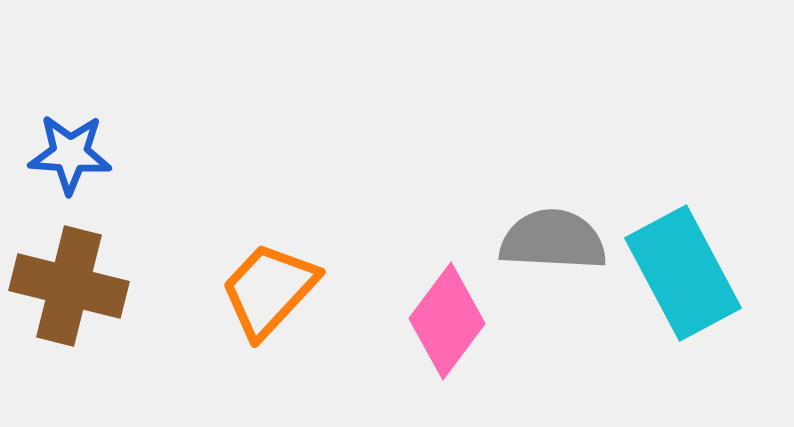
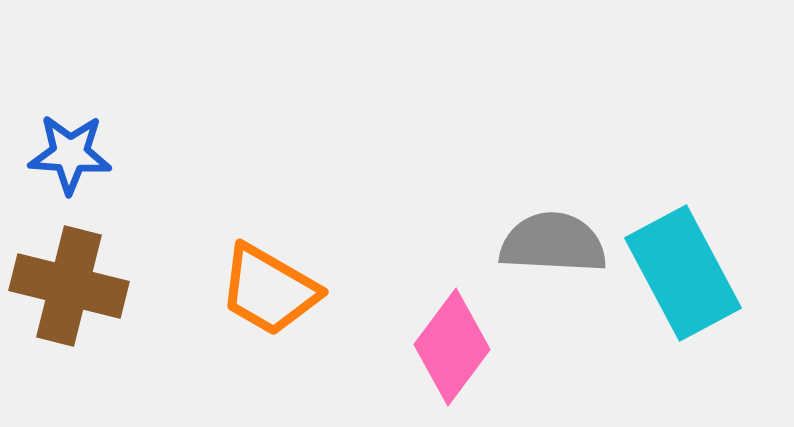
gray semicircle: moved 3 px down
orange trapezoid: rotated 103 degrees counterclockwise
pink diamond: moved 5 px right, 26 px down
